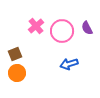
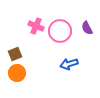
pink cross: rotated 28 degrees counterclockwise
pink circle: moved 2 px left
